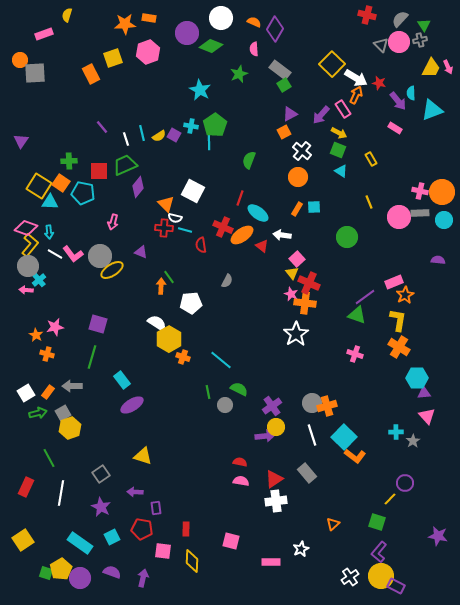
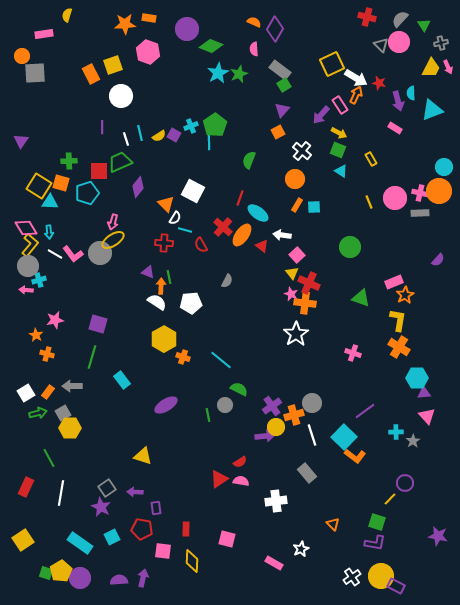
red cross at (367, 15): moved 2 px down
white circle at (221, 18): moved 100 px left, 78 px down
purple circle at (187, 33): moved 4 px up
pink rectangle at (44, 34): rotated 12 degrees clockwise
gray cross at (420, 40): moved 21 px right, 3 px down
pink hexagon at (148, 52): rotated 20 degrees counterclockwise
yellow square at (113, 58): moved 7 px down
orange circle at (20, 60): moved 2 px right, 4 px up
yellow square at (332, 64): rotated 20 degrees clockwise
cyan star at (200, 90): moved 18 px right, 17 px up; rotated 15 degrees clockwise
purple arrow at (398, 101): rotated 24 degrees clockwise
pink rectangle at (343, 109): moved 3 px left, 4 px up
purple triangle at (290, 114): moved 8 px left, 4 px up; rotated 21 degrees counterclockwise
cyan cross at (191, 126): rotated 32 degrees counterclockwise
purple line at (102, 127): rotated 40 degrees clockwise
orange square at (284, 132): moved 6 px left
cyan line at (142, 133): moved 2 px left
green trapezoid at (125, 165): moved 5 px left, 3 px up
orange circle at (298, 177): moved 3 px left, 2 px down
orange square at (61, 183): rotated 18 degrees counterclockwise
pink cross at (420, 191): moved 2 px down
orange circle at (442, 192): moved 3 px left, 1 px up
cyan pentagon at (83, 193): moved 4 px right; rotated 30 degrees counterclockwise
orange rectangle at (297, 209): moved 4 px up
pink circle at (399, 217): moved 4 px left, 19 px up
white semicircle at (175, 218): rotated 72 degrees counterclockwise
cyan circle at (444, 220): moved 53 px up
red cross at (223, 227): rotated 18 degrees clockwise
pink diamond at (26, 228): rotated 40 degrees clockwise
red cross at (164, 228): moved 15 px down
orange ellipse at (242, 235): rotated 20 degrees counterclockwise
green circle at (347, 237): moved 3 px right, 10 px down
red semicircle at (201, 245): rotated 21 degrees counterclockwise
purple triangle at (141, 252): moved 7 px right, 20 px down
gray circle at (100, 256): moved 3 px up
pink square at (297, 259): moved 4 px up
purple semicircle at (438, 260): rotated 128 degrees clockwise
yellow ellipse at (112, 270): moved 1 px right, 30 px up
green line at (169, 277): rotated 24 degrees clockwise
cyan cross at (39, 280): rotated 24 degrees clockwise
purple line at (365, 297): moved 114 px down
green triangle at (357, 315): moved 4 px right, 17 px up
white semicircle at (157, 323): moved 21 px up
pink star at (55, 327): moved 7 px up
yellow hexagon at (169, 339): moved 5 px left
pink cross at (355, 354): moved 2 px left, 1 px up
green line at (208, 392): moved 23 px down
purple ellipse at (132, 405): moved 34 px right
orange cross at (327, 406): moved 33 px left, 9 px down
yellow hexagon at (70, 428): rotated 20 degrees clockwise
red semicircle at (240, 462): rotated 136 degrees clockwise
gray square at (101, 474): moved 6 px right, 14 px down
red triangle at (274, 479): moved 55 px left
orange triangle at (333, 524): rotated 32 degrees counterclockwise
pink square at (231, 541): moved 4 px left, 2 px up
purple L-shape at (379, 552): moved 4 px left, 9 px up; rotated 120 degrees counterclockwise
pink rectangle at (271, 562): moved 3 px right, 1 px down; rotated 30 degrees clockwise
yellow pentagon at (61, 569): moved 2 px down
purple semicircle at (112, 572): moved 7 px right, 8 px down; rotated 24 degrees counterclockwise
white cross at (350, 577): moved 2 px right
